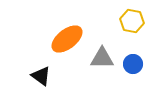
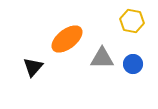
black triangle: moved 8 px left, 9 px up; rotated 35 degrees clockwise
